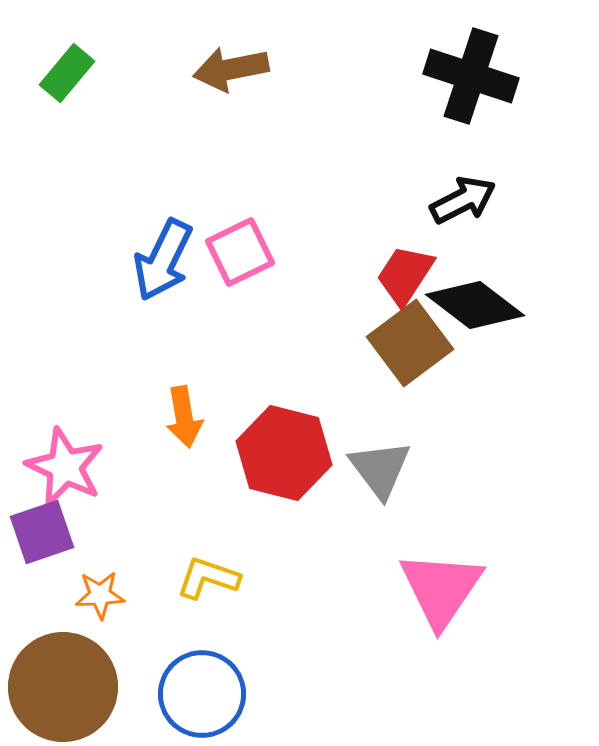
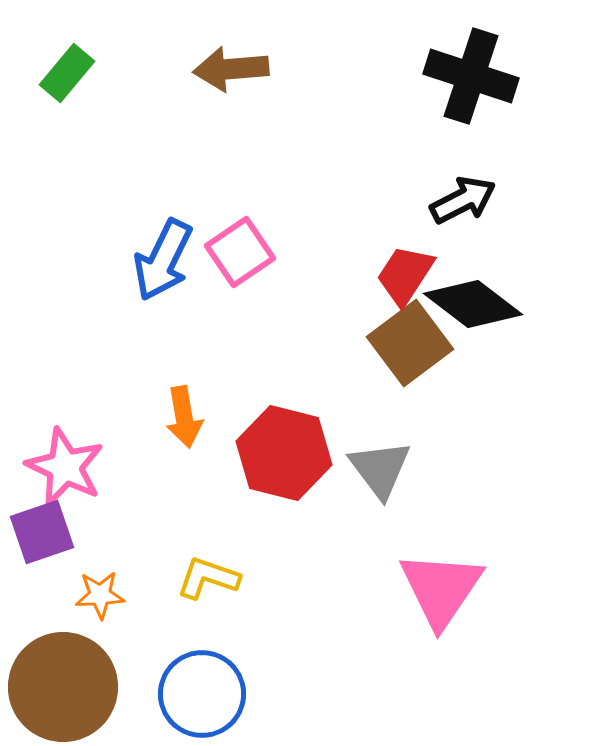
brown arrow: rotated 6 degrees clockwise
pink square: rotated 8 degrees counterclockwise
black diamond: moved 2 px left, 1 px up
